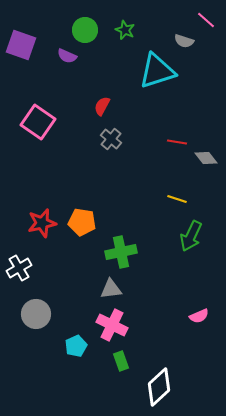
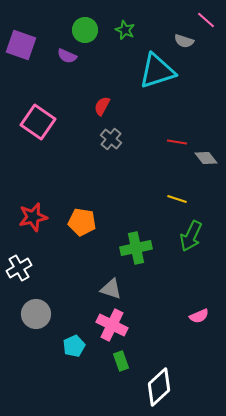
red star: moved 9 px left, 6 px up
green cross: moved 15 px right, 4 px up
gray triangle: rotated 25 degrees clockwise
cyan pentagon: moved 2 px left
